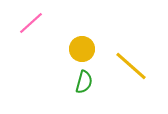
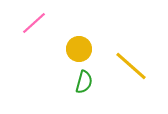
pink line: moved 3 px right
yellow circle: moved 3 px left
